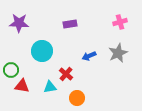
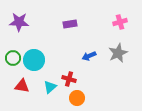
purple star: moved 1 px up
cyan circle: moved 8 px left, 9 px down
green circle: moved 2 px right, 12 px up
red cross: moved 3 px right, 5 px down; rotated 24 degrees counterclockwise
cyan triangle: rotated 32 degrees counterclockwise
